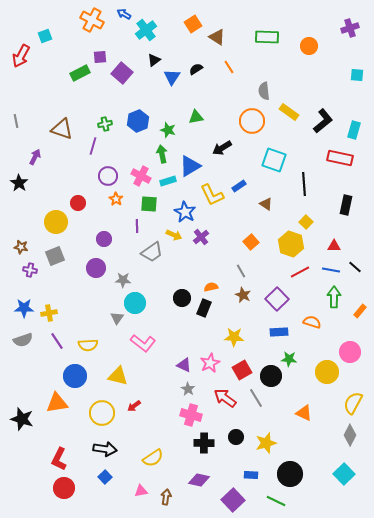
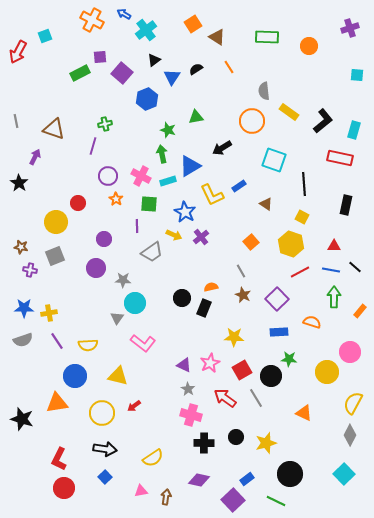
red arrow at (21, 56): moved 3 px left, 4 px up
blue hexagon at (138, 121): moved 9 px right, 22 px up
brown triangle at (62, 129): moved 8 px left
yellow square at (306, 222): moved 4 px left, 5 px up; rotated 16 degrees counterclockwise
blue rectangle at (251, 475): moved 4 px left, 4 px down; rotated 40 degrees counterclockwise
